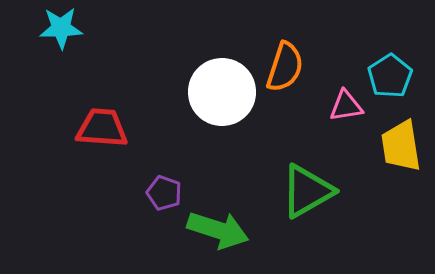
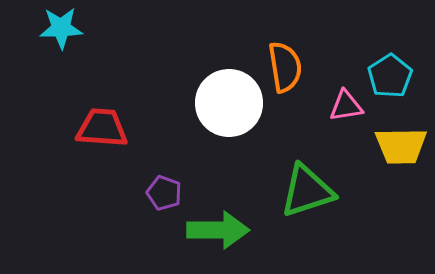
orange semicircle: rotated 27 degrees counterclockwise
white circle: moved 7 px right, 11 px down
yellow trapezoid: rotated 82 degrees counterclockwise
green triangle: rotated 12 degrees clockwise
green arrow: rotated 18 degrees counterclockwise
